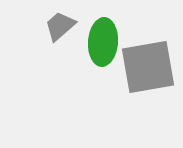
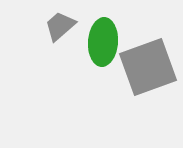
gray square: rotated 10 degrees counterclockwise
